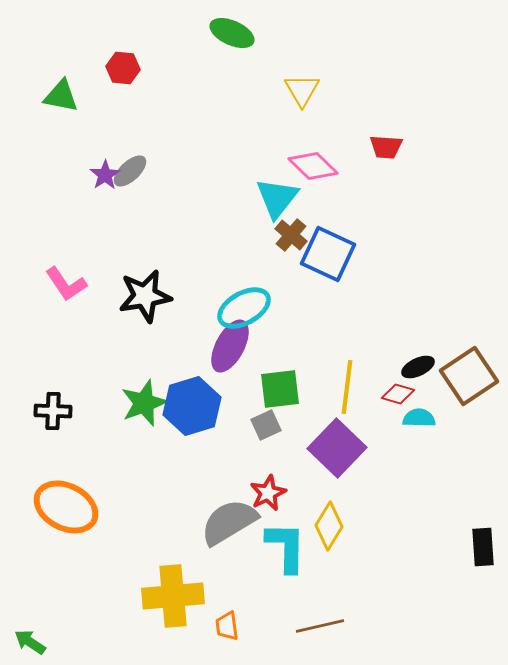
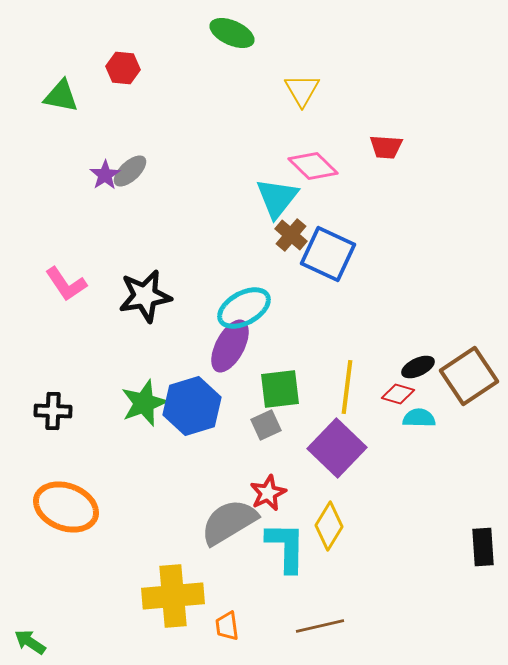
orange ellipse: rotated 6 degrees counterclockwise
